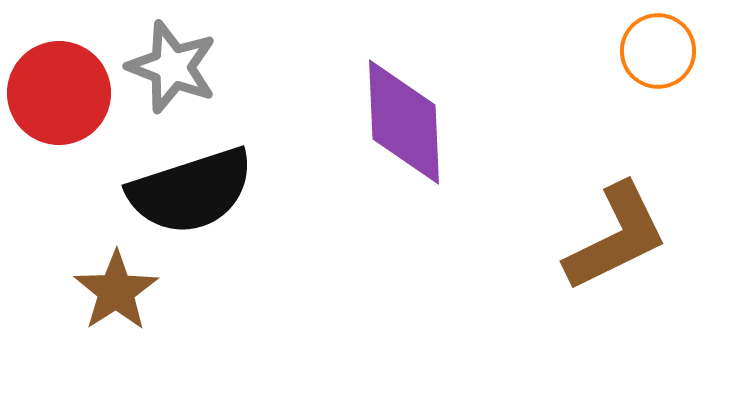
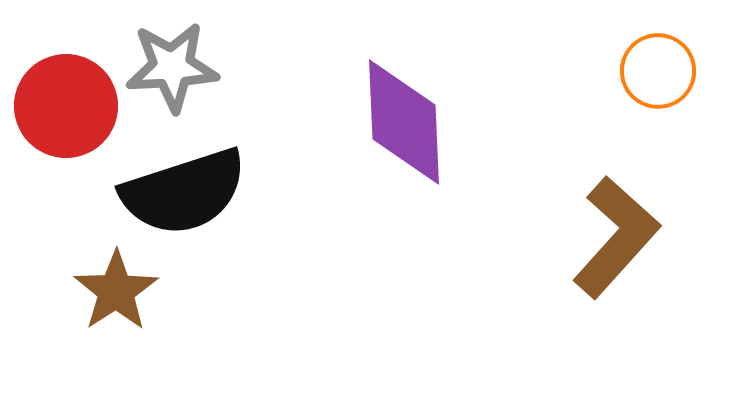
orange circle: moved 20 px down
gray star: rotated 24 degrees counterclockwise
red circle: moved 7 px right, 13 px down
black semicircle: moved 7 px left, 1 px down
brown L-shape: rotated 22 degrees counterclockwise
